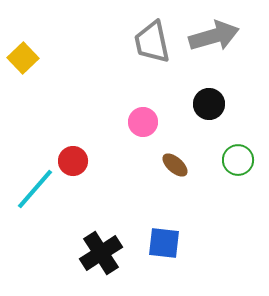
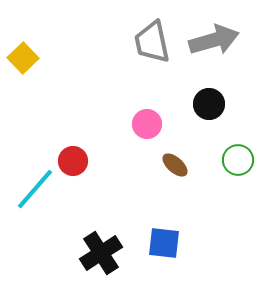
gray arrow: moved 4 px down
pink circle: moved 4 px right, 2 px down
